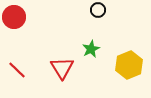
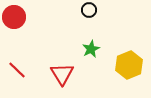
black circle: moved 9 px left
red triangle: moved 6 px down
